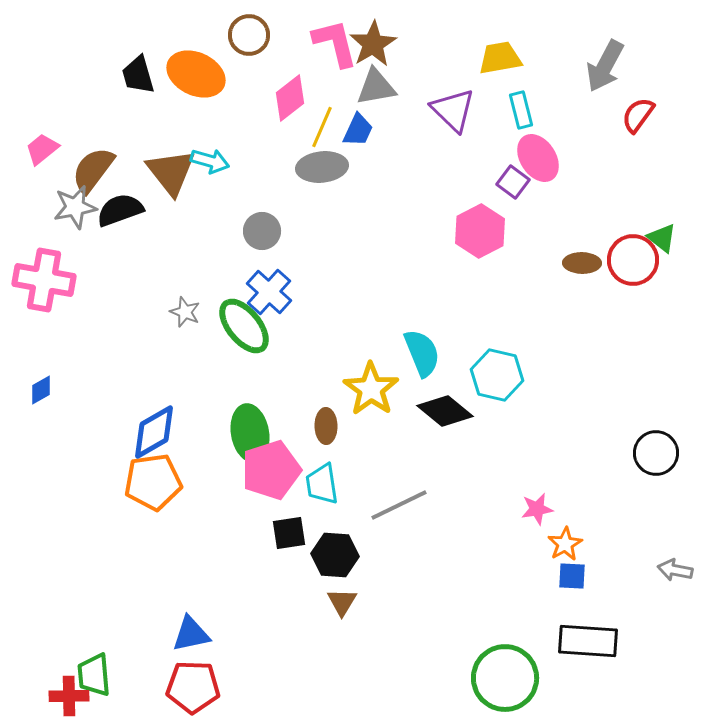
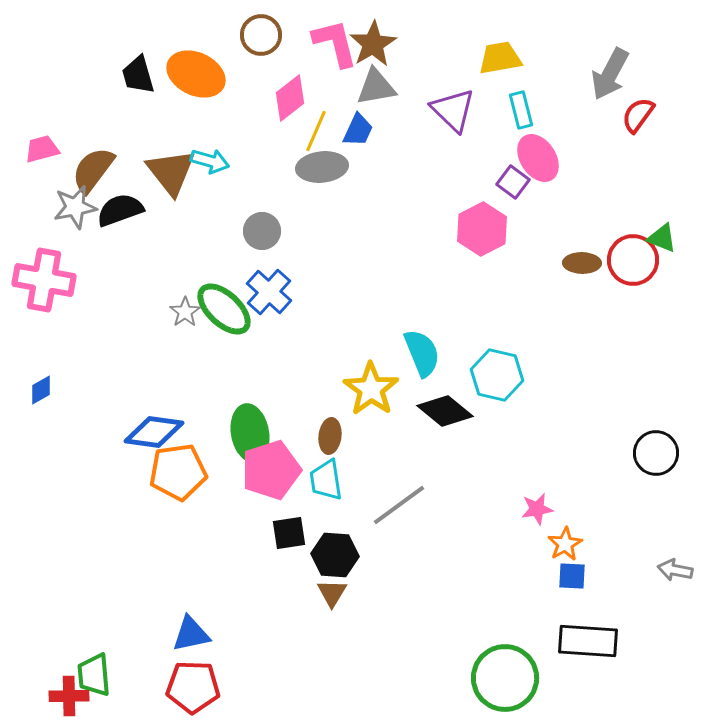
brown circle at (249, 35): moved 12 px right
gray arrow at (605, 66): moved 5 px right, 8 px down
yellow line at (322, 127): moved 6 px left, 4 px down
pink trapezoid at (42, 149): rotated 24 degrees clockwise
pink hexagon at (480, 231): moved 2 px right, 2 px up
green triangle at (662, 238): rotated 16 degrees counterclockwise
gray star at (185, 312): rotated 16 degrees clockwise
green ellipse at (244, 326): moved 20 px left, 17 px up; rotated 8 degrees counterclockwise
brown ellipse at (326, 426): moved 4 px right, 10 px down; rotated 8 degrees clockwise
blue diamond at (154, 432): rotated 38 degrees clockwise
orange pentagon at (153, 482): moved 25 px right, 10 px up
cyan trapezoid at (322, 484): moved 4 px right, 4 px up
gray line at (399, 505): rotated 10 degrees counterclockwise
brown triangle at (342, 602): moved 10 px left, 9 px up
